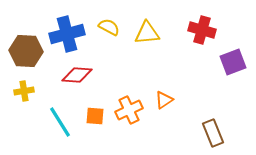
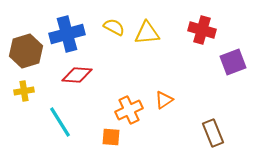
yellow semicircle: moved 5 px right
brown hexagon: rotated 20 degrees counterclockwise
orange square: moved 16 px right, 21 px down
